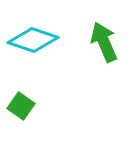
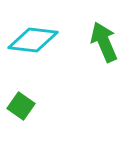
cyan diamond: rotated 12 degrees counterclockwise
